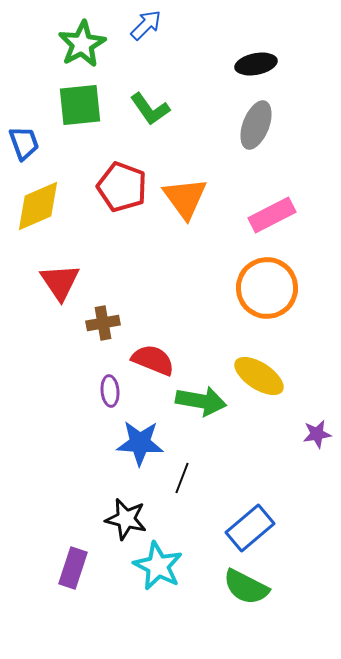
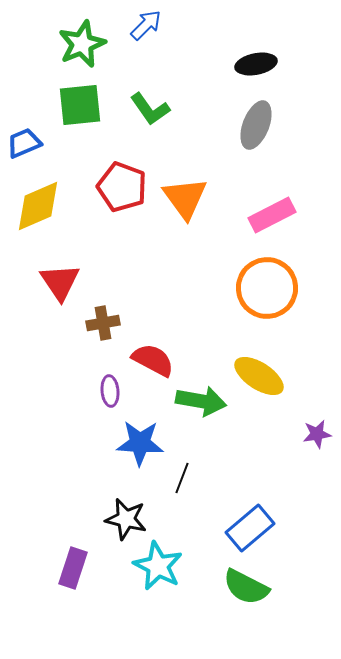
green star: rotated 6 degrees clockwise
blue trapezoid: rotated 93 degrees counterclockwise
red semicircle: rotated 6 degrees clockwise
